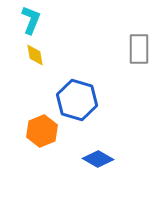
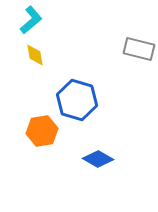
cyan L-shape: rotated 28 degrees clockwise
gray rectangle: rotated 76 degrees counterclockwise
orange hexagon: rotated 12 degrees clockwise
